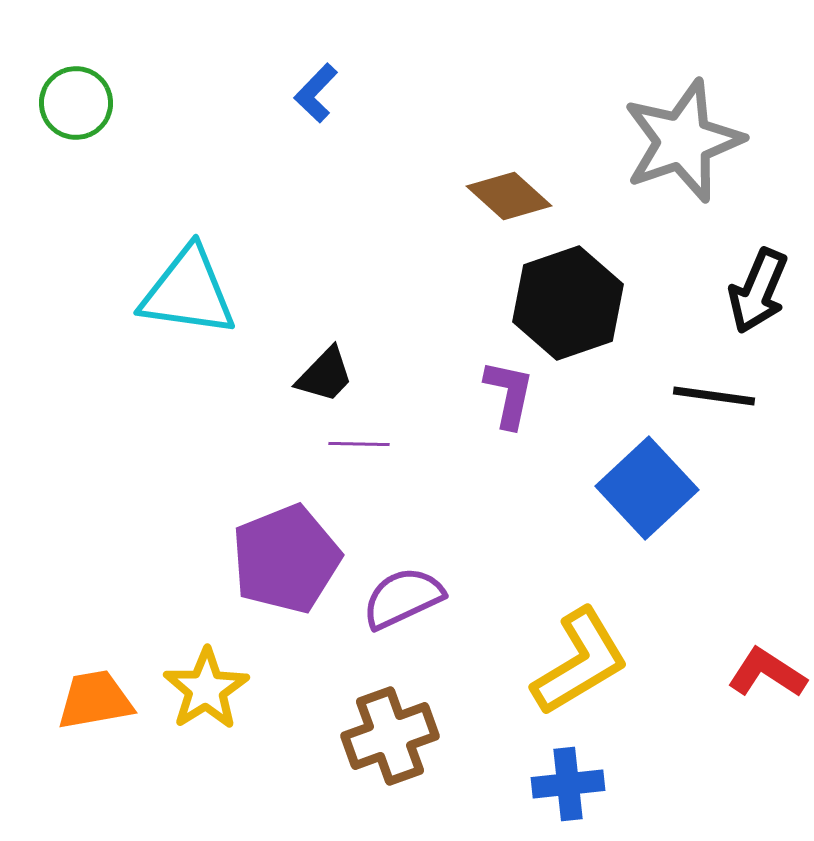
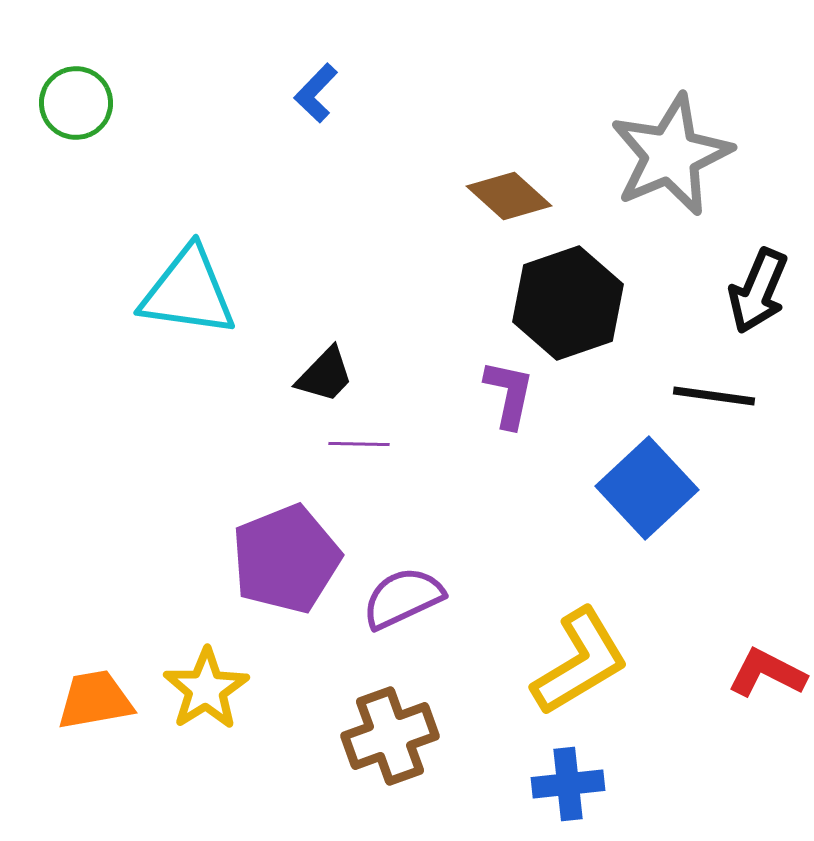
gray star: moved 12 px left, 14 px down; rotated 4 degrees counterclockwise
red L-shape: rotated 6 degrees counterclockwise
